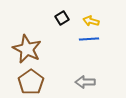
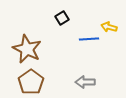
yellow arrow: moved 18 px right, 6 px down
